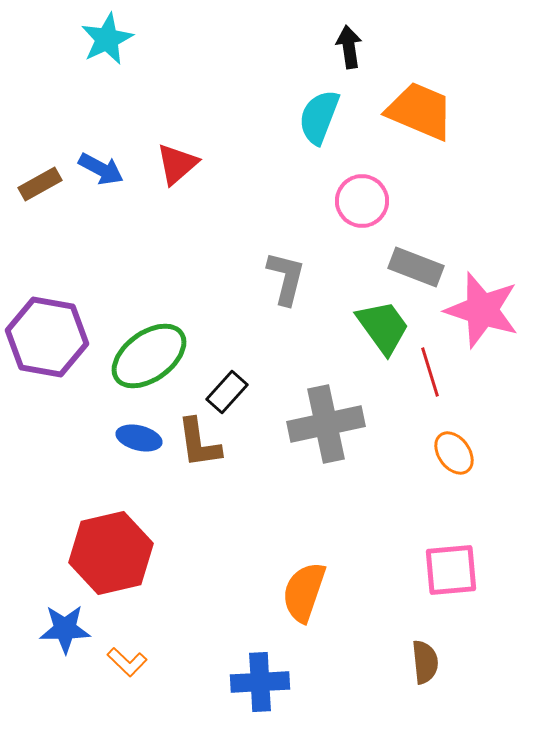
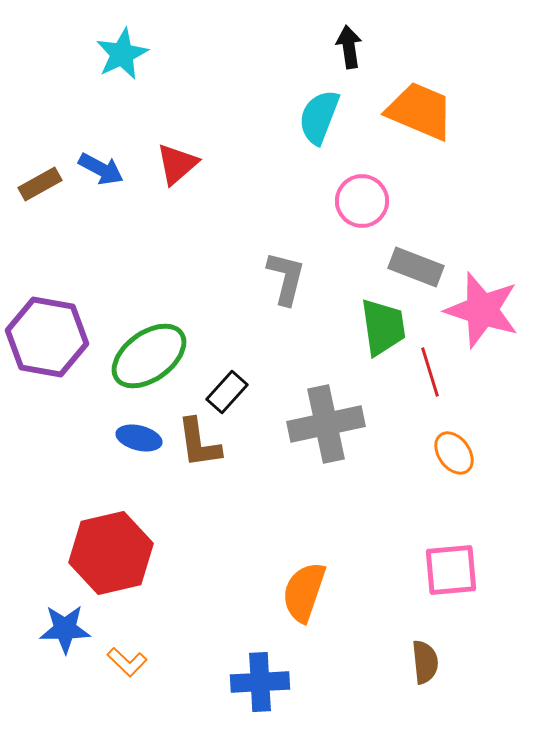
cyan star: moved 15 px right, 15 px down
green trapezoid: rotated 28 degrees clockwise
